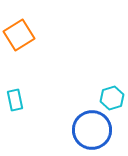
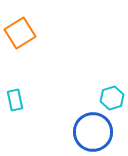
orange square: moved 1 px right, 2 px up
blue circle: moved 1 px right, 2 px down
